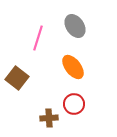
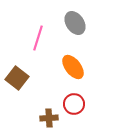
gray ellipse: moved 3 px up
